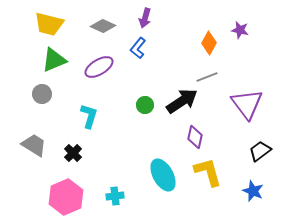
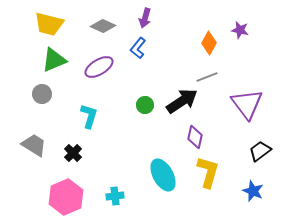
yellow L-shape: rotated 32 degrees clockwise
